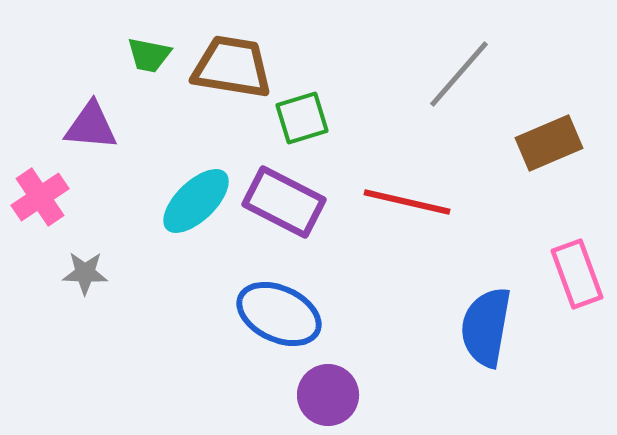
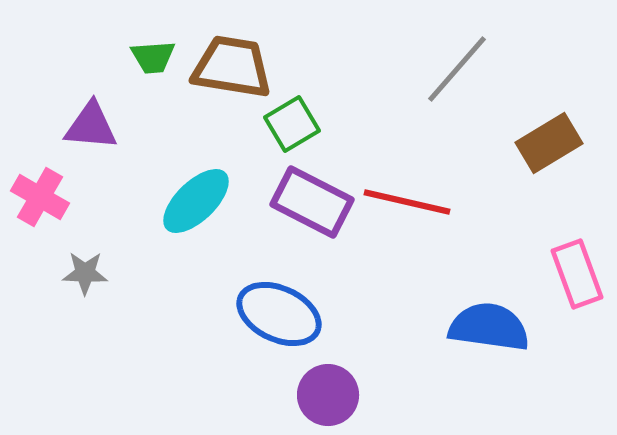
green trapezoid: moved 4 px right, 2 px down; rotated 15 degrees counterclockwise
gray line: moved 2 px left, 5 px up
green square: moved 10 px left, 6 px down; rotated 14 degrees counterclockwise
brown rectangle: rotated 8 degrees counterclockwise
pink cross: rotated 26 degrees counterclockwise
purple rectangle: moved 28 px right
blue semicircle: moved 3 px right; rotated 88 degrees clockwise
